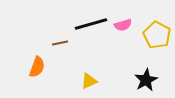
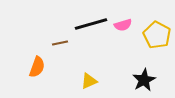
black star: moved 2 px left
